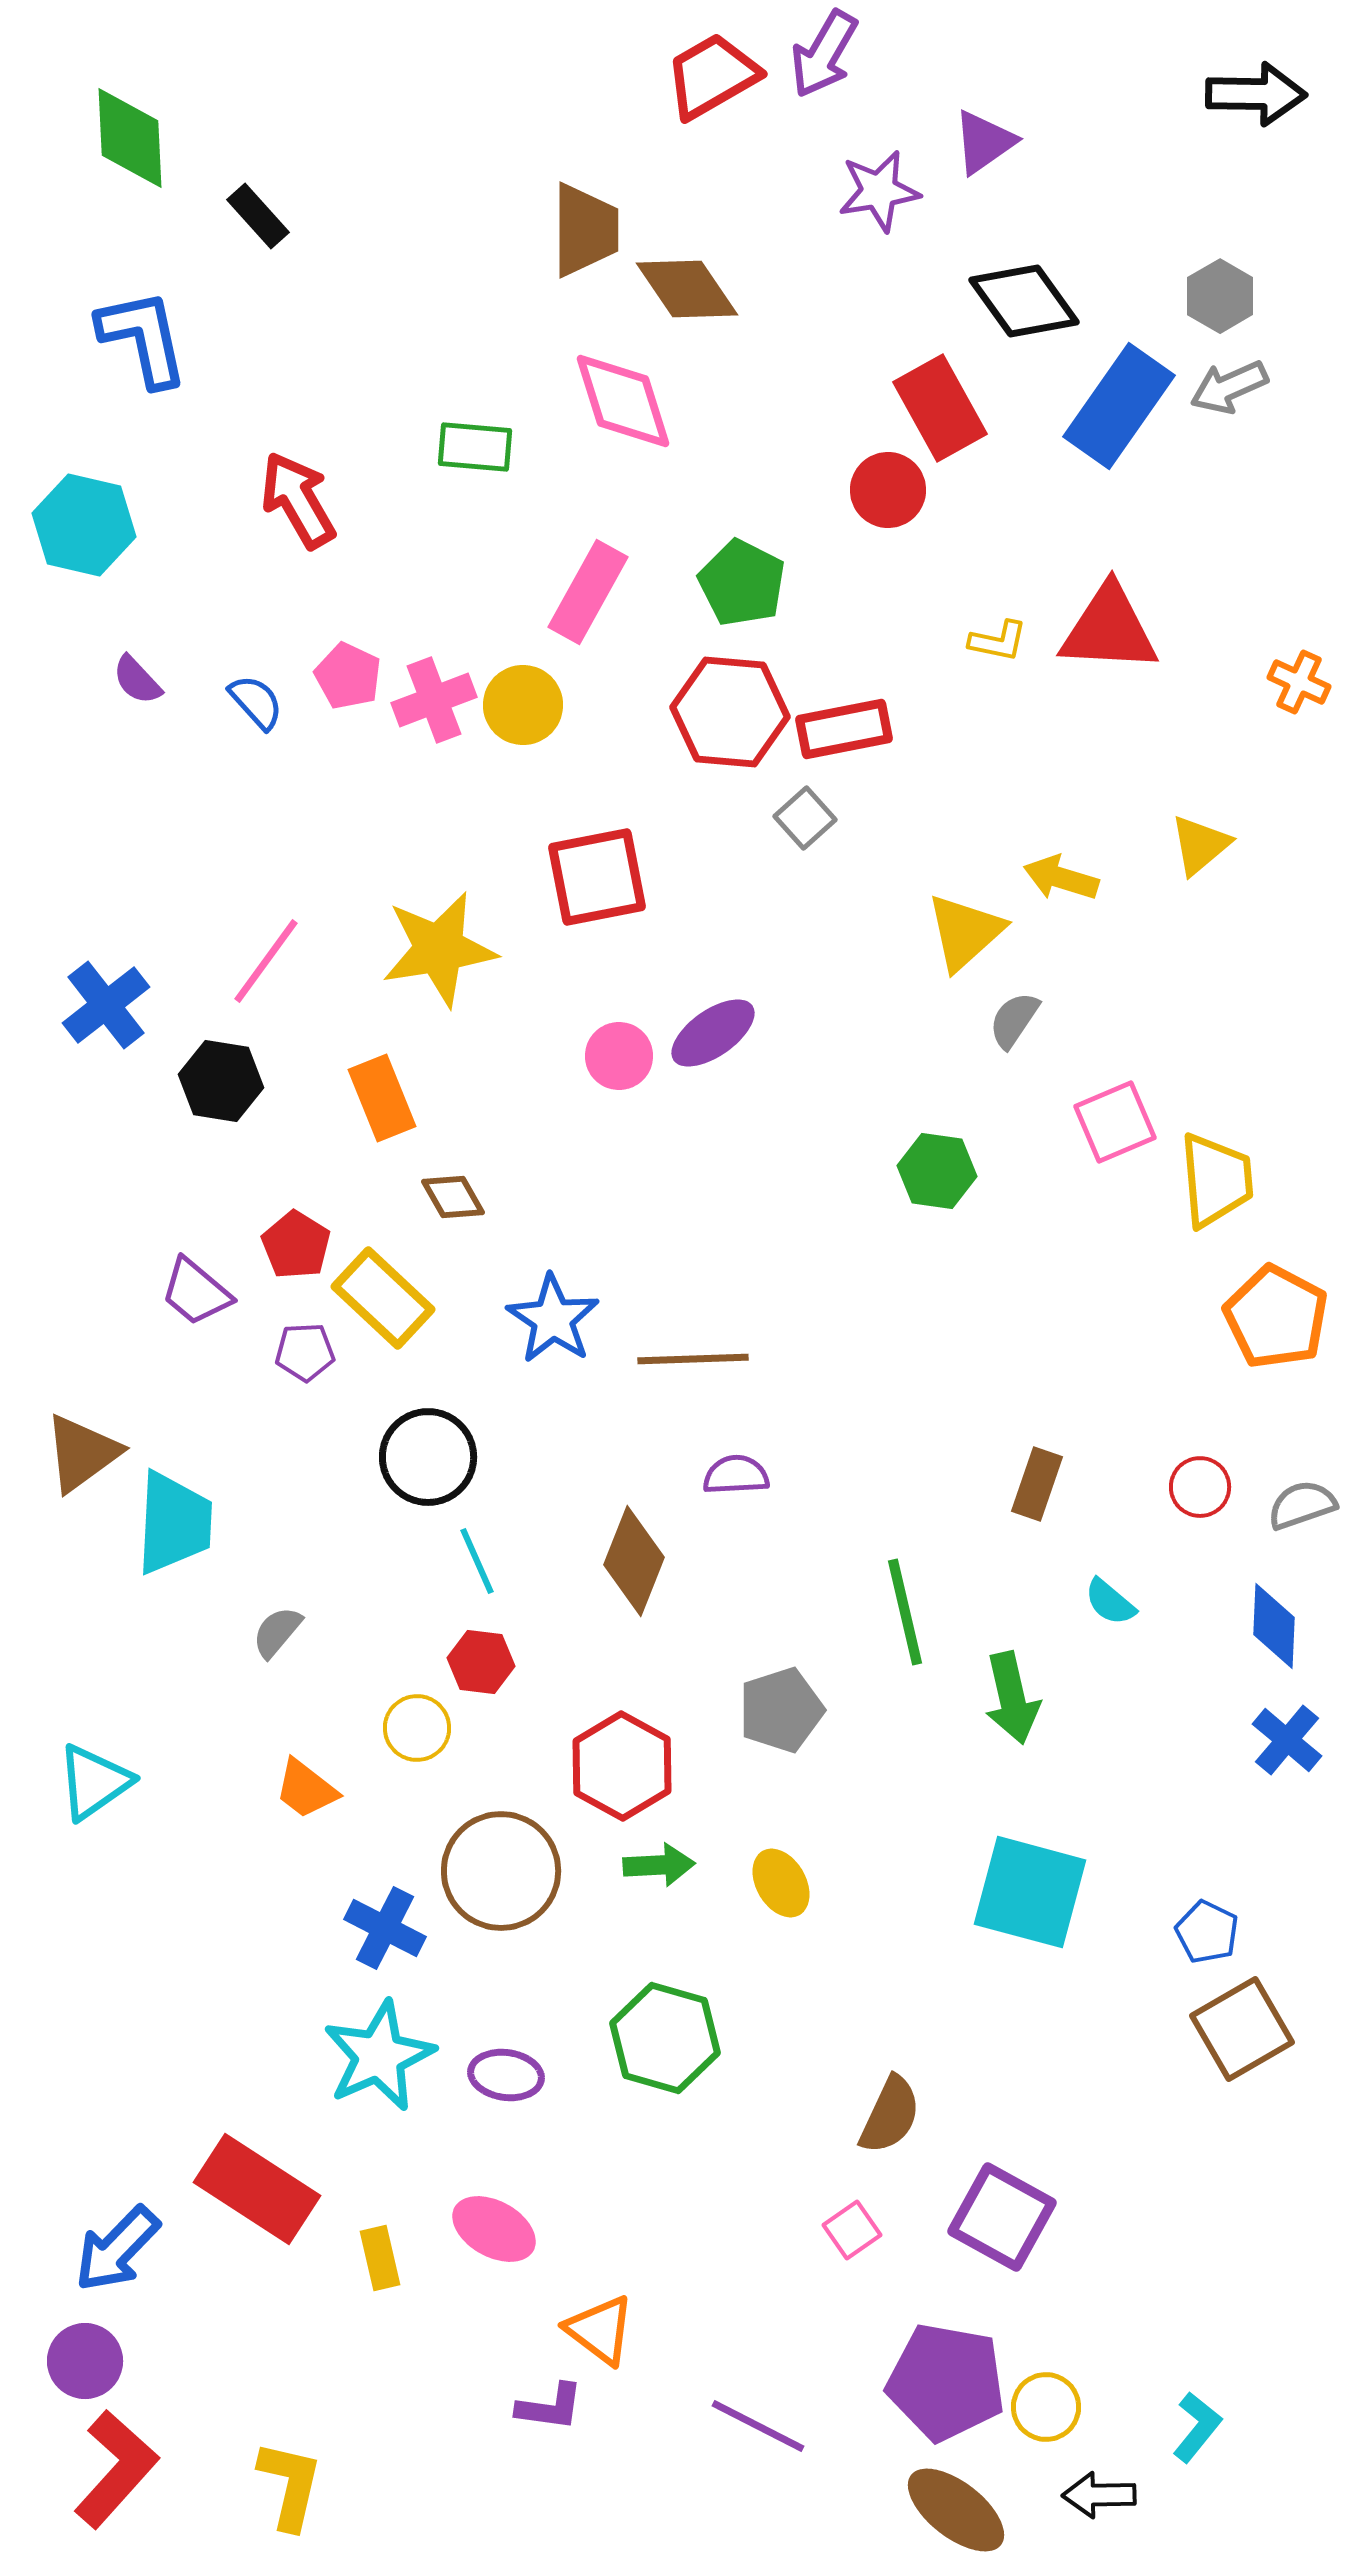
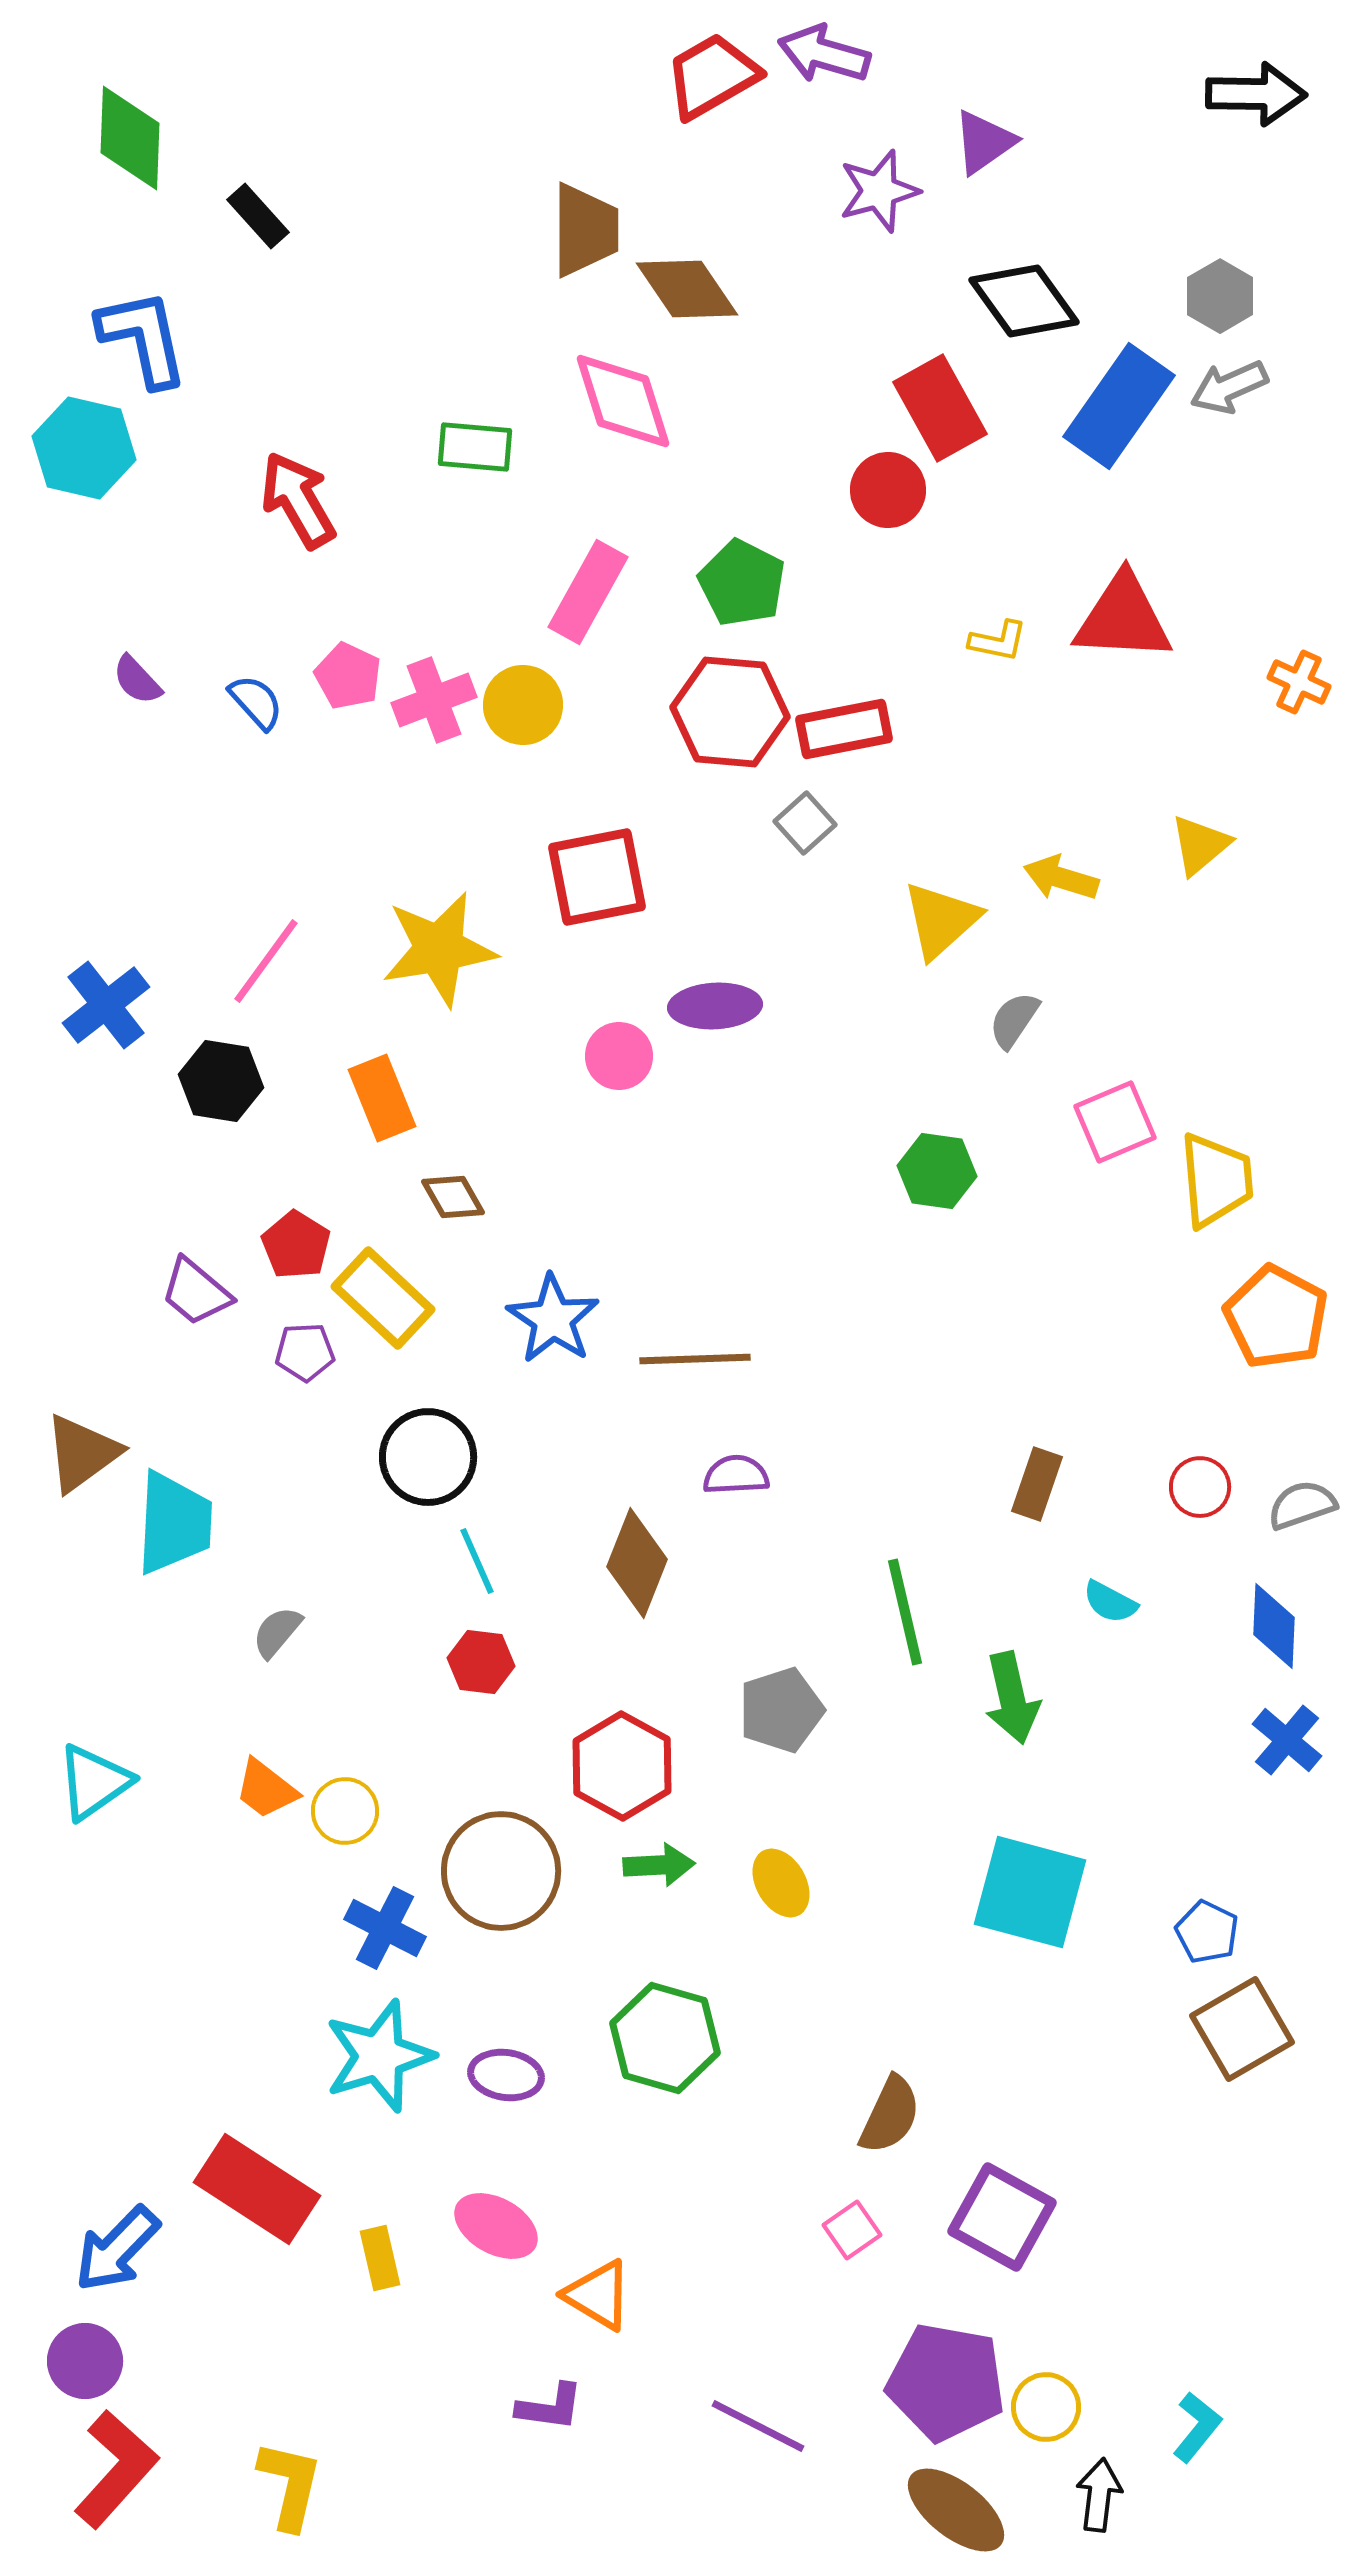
purple arrow at (824, 54): rotated 76 degrees clockwise
green diamond at (130, 138): rotated 5 degrees clockwise
purple star at (879, 191): rotated 6 degrees counterclockwise
cyan hexagon at (84, 525): moved 77 px up
red triangle at (1109, 629): moved 14 px right, 11 px up
gray square at (805, 818): moved 5 px down
yellow triangle at (965, 932): moved 24 px left, 12 px up
purple ellipse at (713, 1033): moved 2 px right, 27 px up; rotated 32 degrees clockwise
brown line at (693, 1359): moved 2 px right
brown diamond at (634, 1561): moved 3 px right, 2 px down
cyan semicircle at (1110, 1602): rotated 12 degrees counterclockwise
yellow circle at (417, 1728): moved 72 px left, 83 px down
orange trapezoid at (306, 1789): moved 40 px left
cyan star at (379, 2056): rotated 7 degrees clockwise
pink ellipse at (494, 2229): moved 2 px right, 3 px up
orange triangle at (600, 2330): moved 2 px left, 35 px up; rotated 6 degrees counterclockwise
black arrow at (1099, 2495): rotated 98 degrees clockwise
